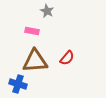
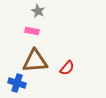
gray star: moved 9 px left
red semicircle: moved 10 px down
blue cross: moved 1 px left, 1 px up
